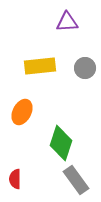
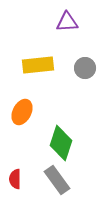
yellow rectangle: moved 2 px left, 1 px up
gray rectangle: moved 19 px left
